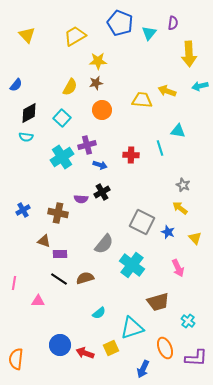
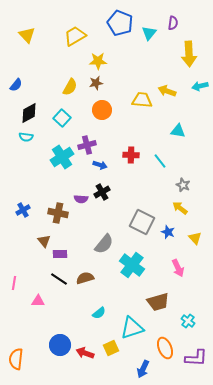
cyan line at (160, 148): moved 13 px down; rotated 21 degrees counterclockwise
brown triangle at (44, 241): rotated 32 degrees clockwise
